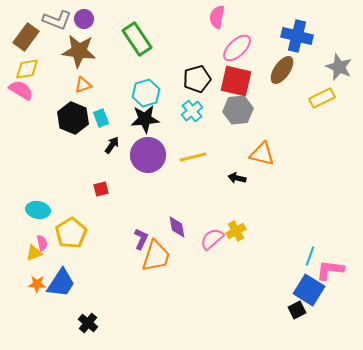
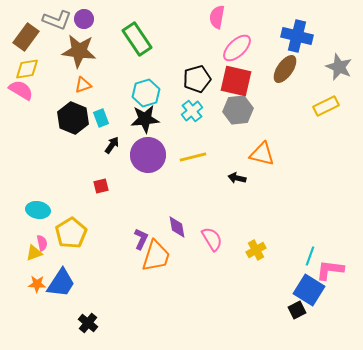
brown ellipse at (282, 70): moved 3 px right, 1 px up
yellow rectangle at (322, 98): moved 4 px right, 8 px down
red square at (101, 189): moved 3 px up
yellow cross at (236, 231): moved 20 px right, 19 px down
pink semicircle at (212, 239): rotated 100 degrees clockwise
